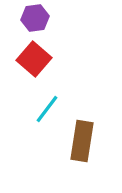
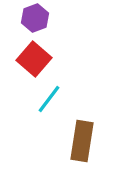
purple hexagon: rotated 12 degrees counterclockwise
cyan line: moved 2 px right, 10 px up
